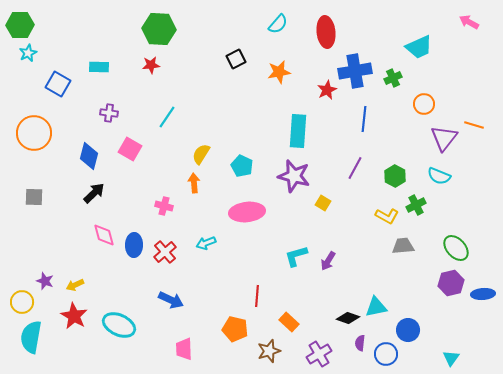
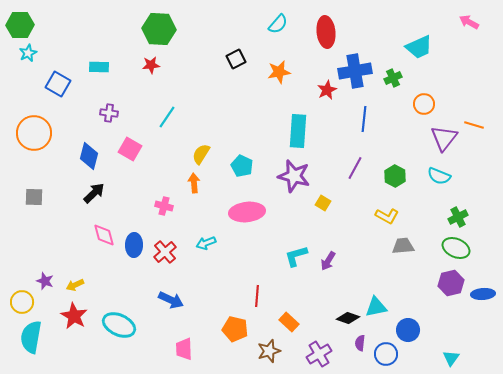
green cross at (416, 205): moved 42 px right, 12 px down
green ellipse at (456, 248): rotated 24 degrees counterclockwise
